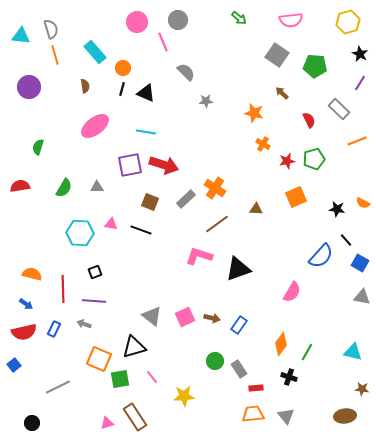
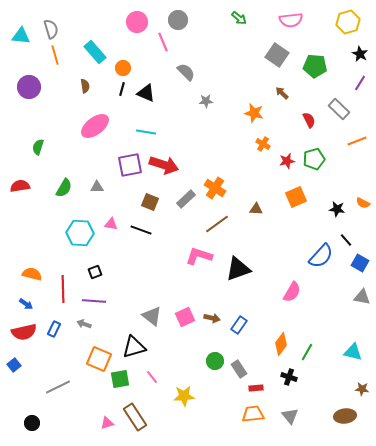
gray triangle at (286, 416): moved 4 px right
